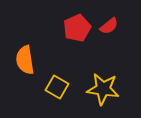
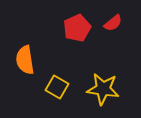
red semicircle: moved 4 px right, 3 px up
